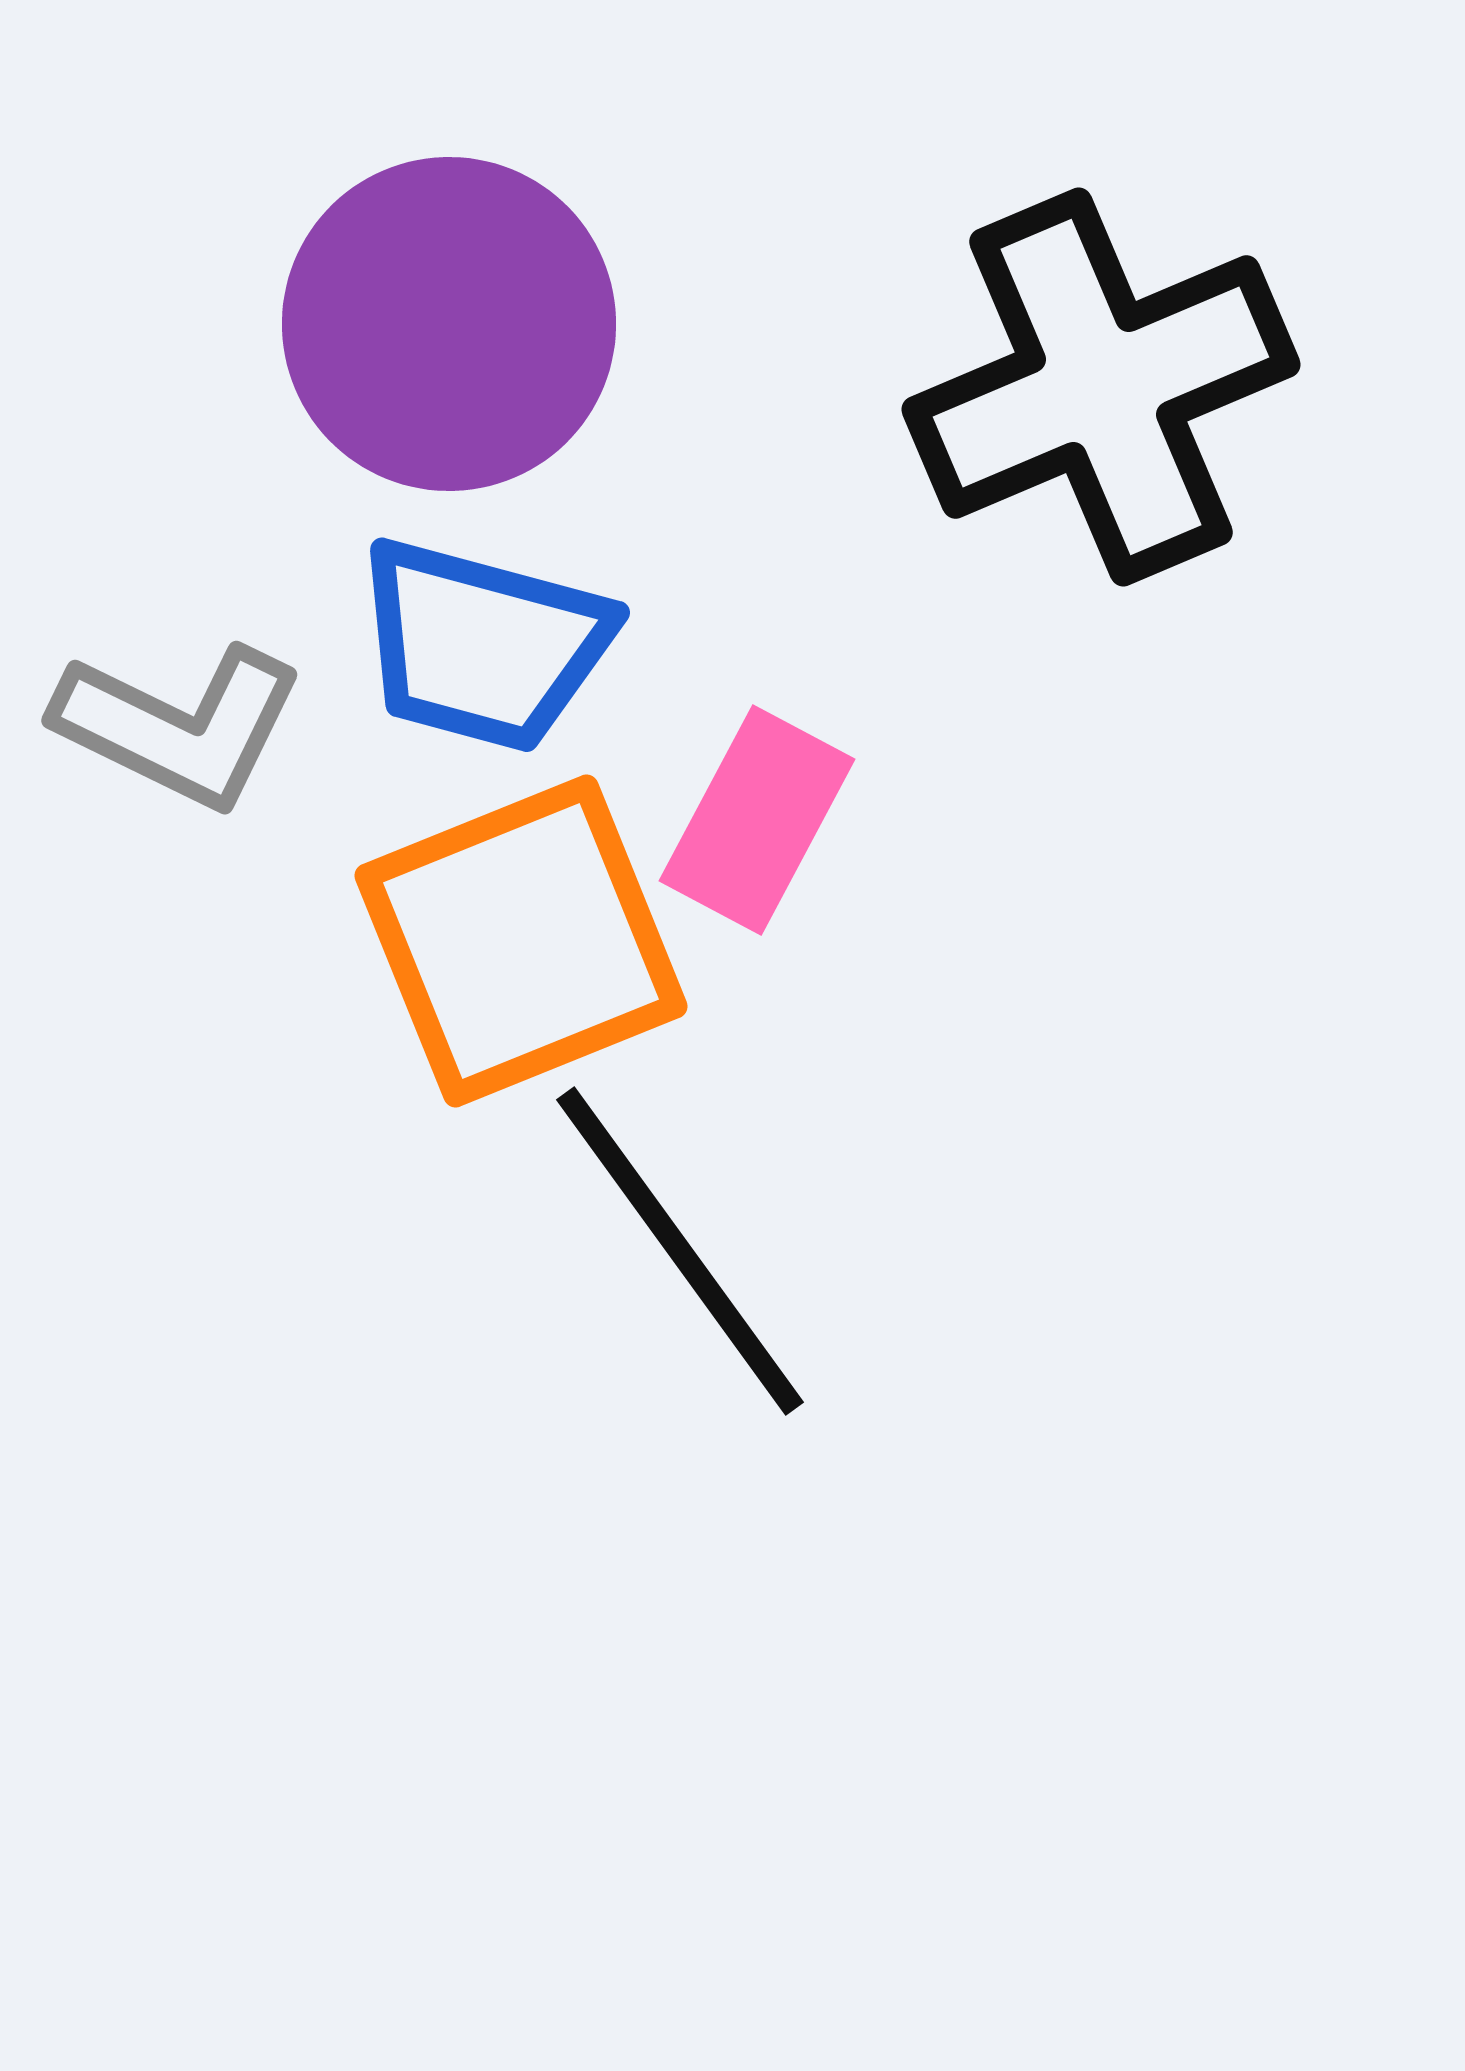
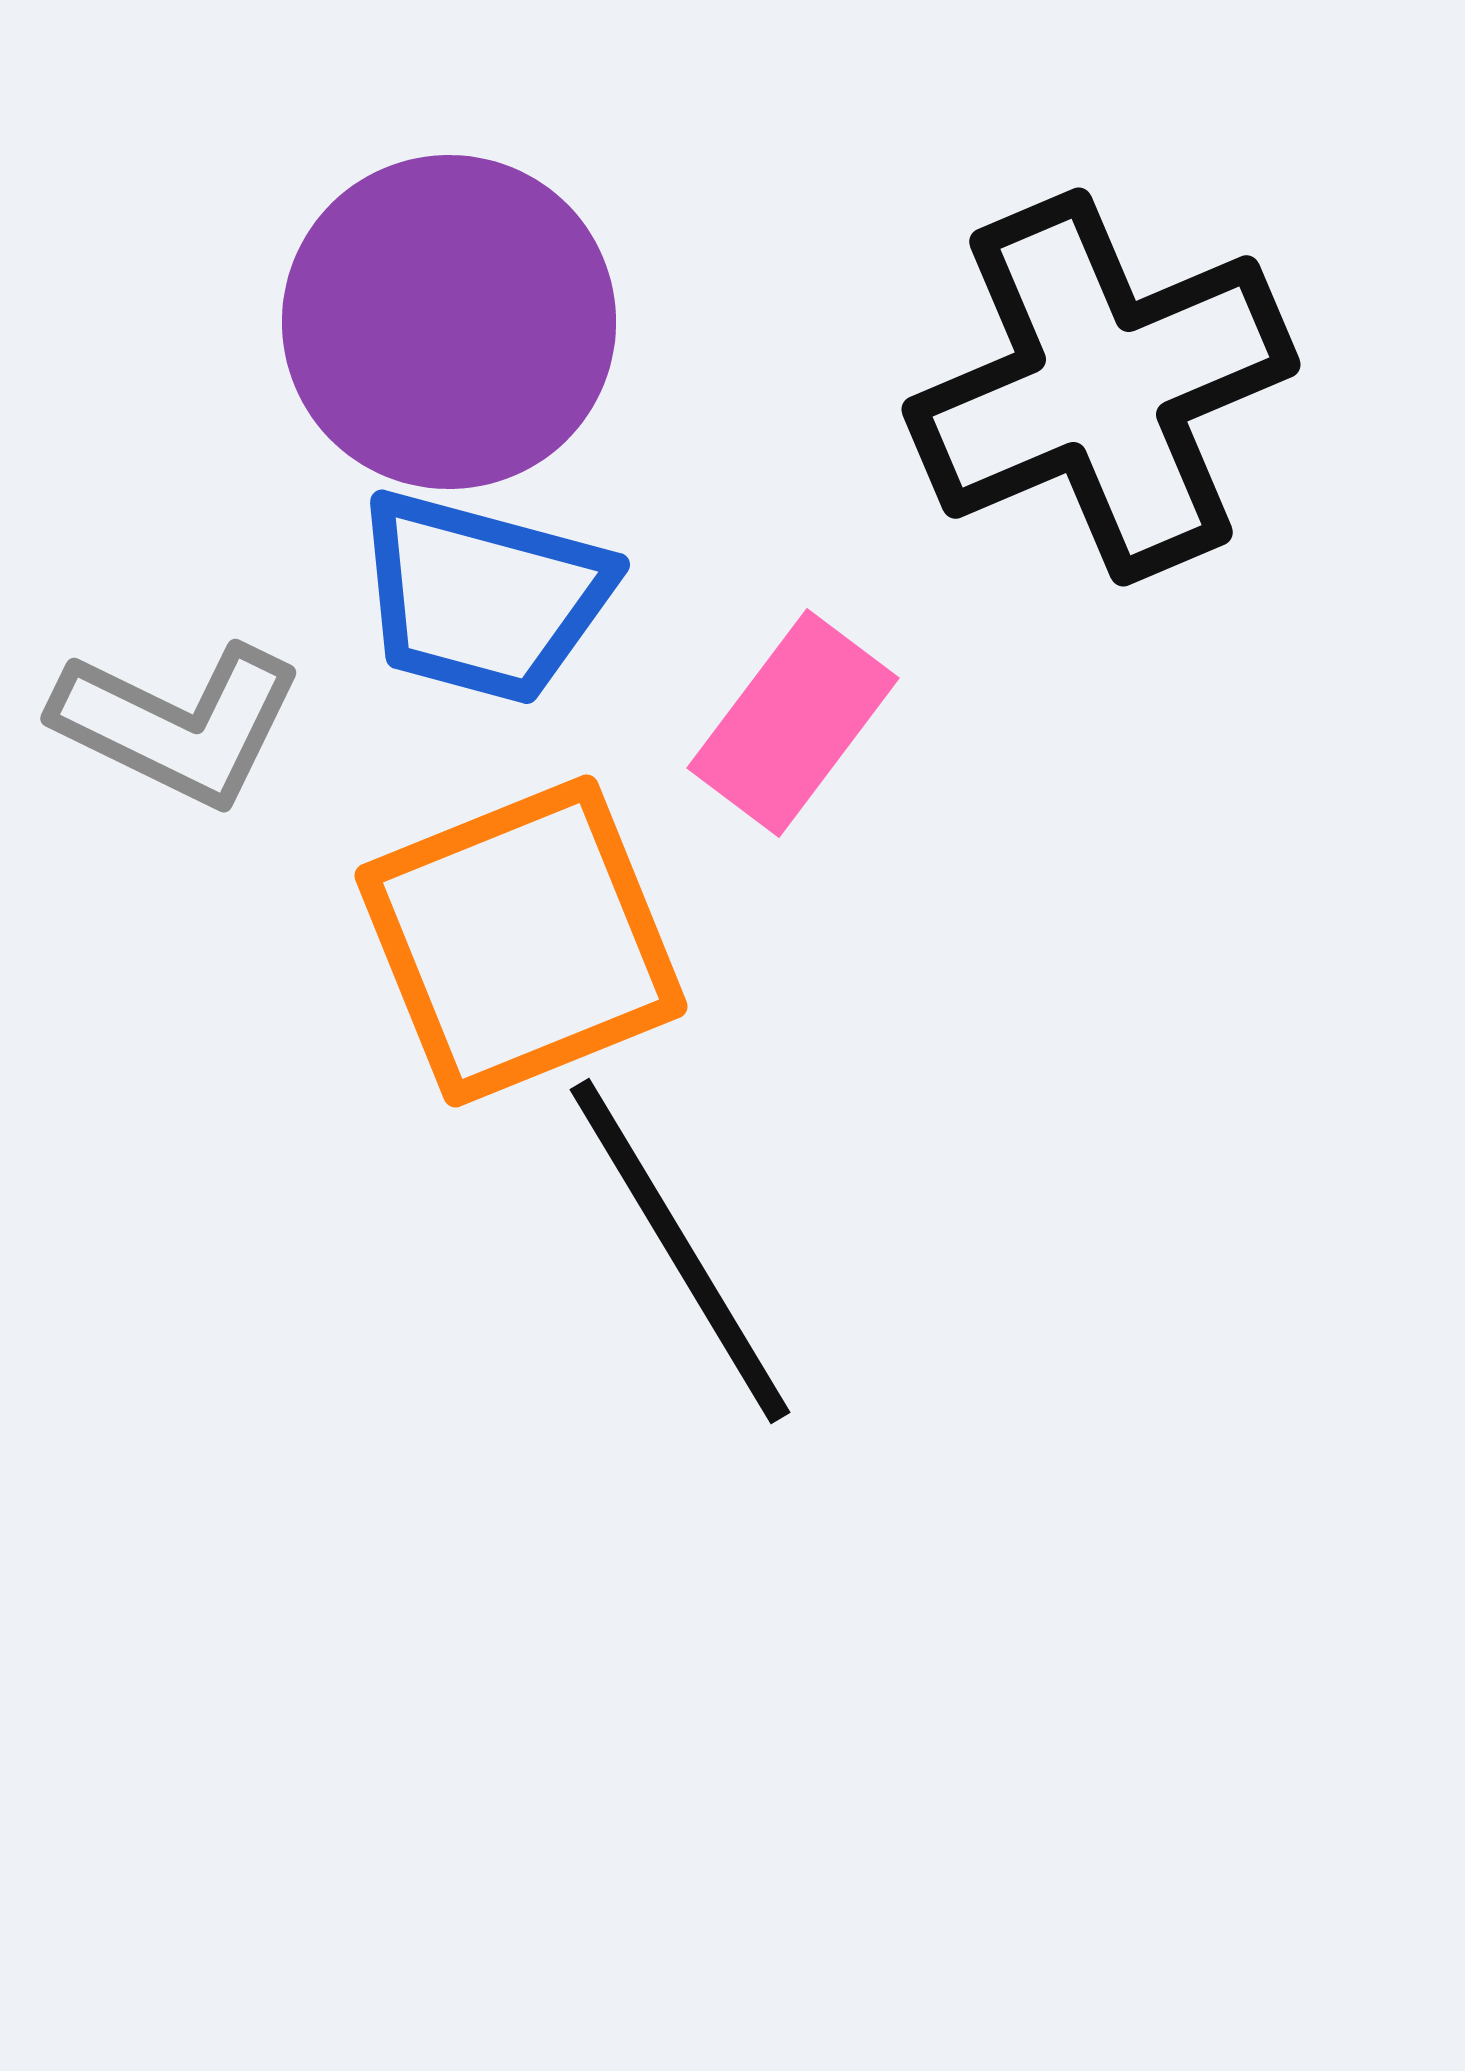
purple circle: moved 2 px up
blue trapezoid: moved 48 px up
gray L-shape: moved 1 px left, 2 px up
pink rectangle: moved 36 px right, 97 px up; rotated 9 degrees clockwise
black line: rotated 5 degrees clockwise
